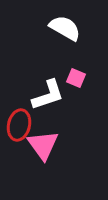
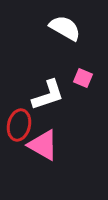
pink square: moved 7 px right
pink triangle: rotated 24 degrees counterclockwise
